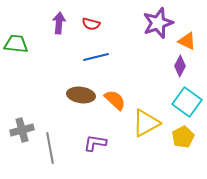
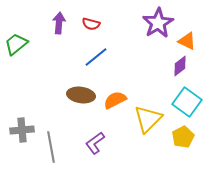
purple star: rotated 12 degrees counterclockwise
green trapezoid: rotated 45 degrees counterclockwise
blue line: rotated 25 degrees counterclockwise
purple diamond: rotated 25 degrees clockwise
orange semicircle: rotated 70 degrees counterclockwise
yellow triangle: moved 2 px right, 4 px up; rotated 16 degrees counterclockwise
gray cross: rotated 10 degrees clockwise
purple L-shape: rotated 45 degrees counterclockwise
gray line: moved 1 px right, 1 px up
